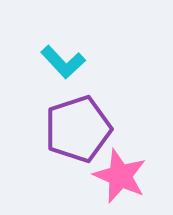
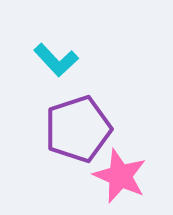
cyan L-shape: moved 7 px left, 2 px up
